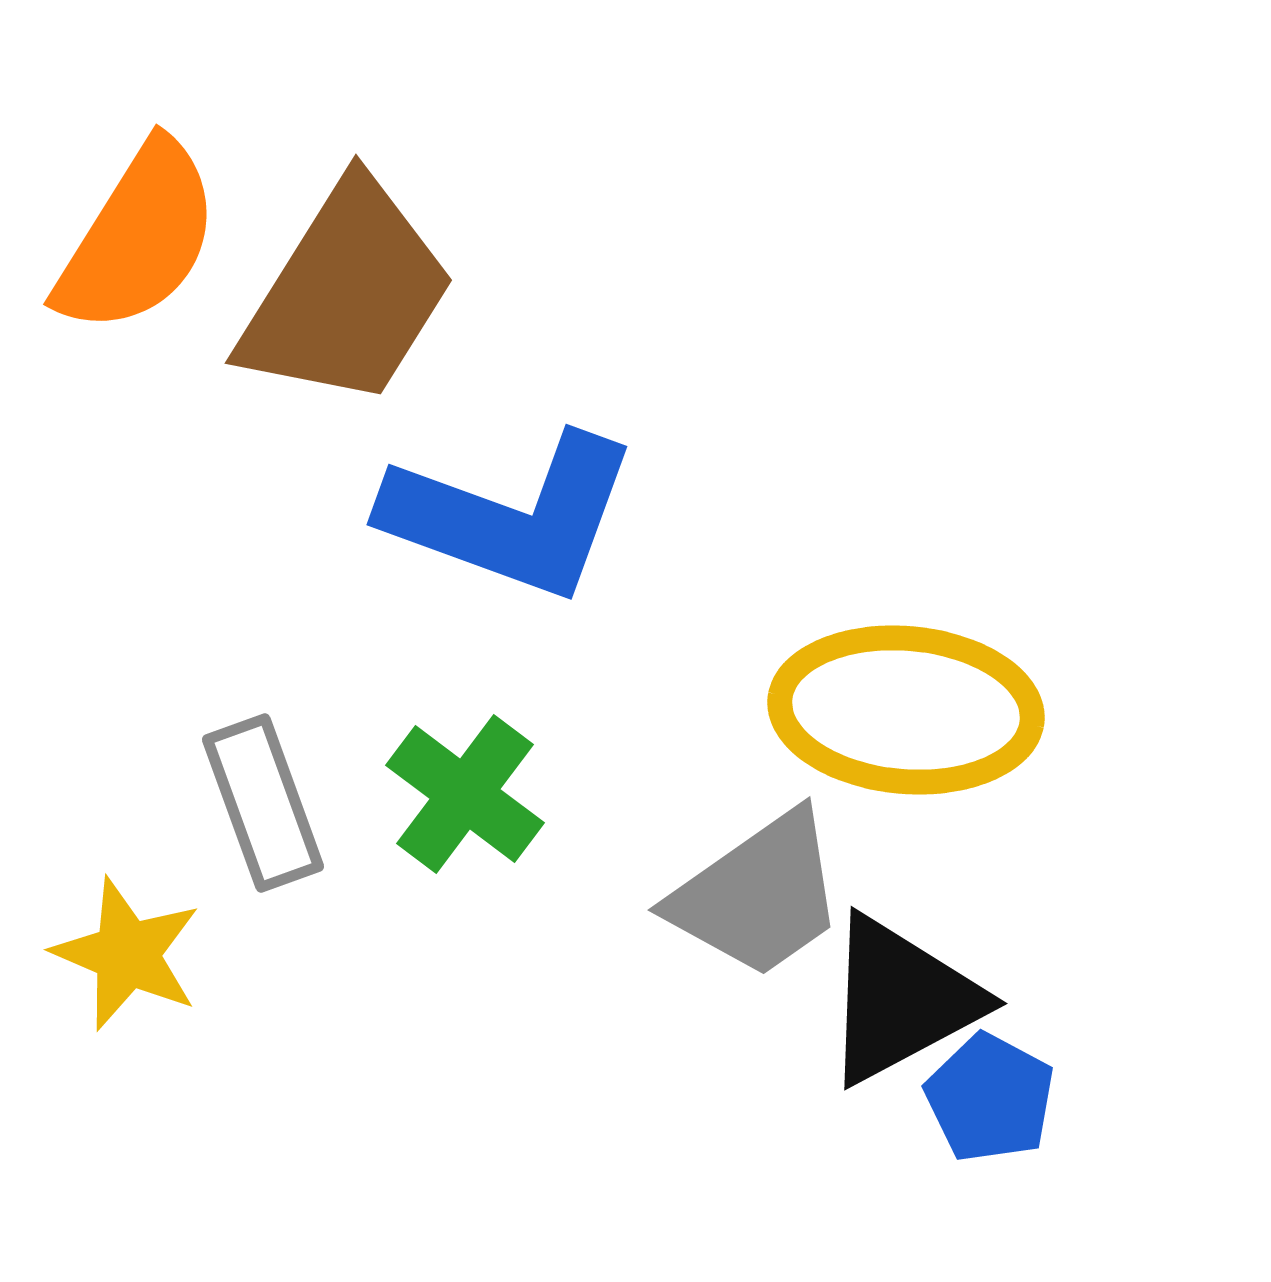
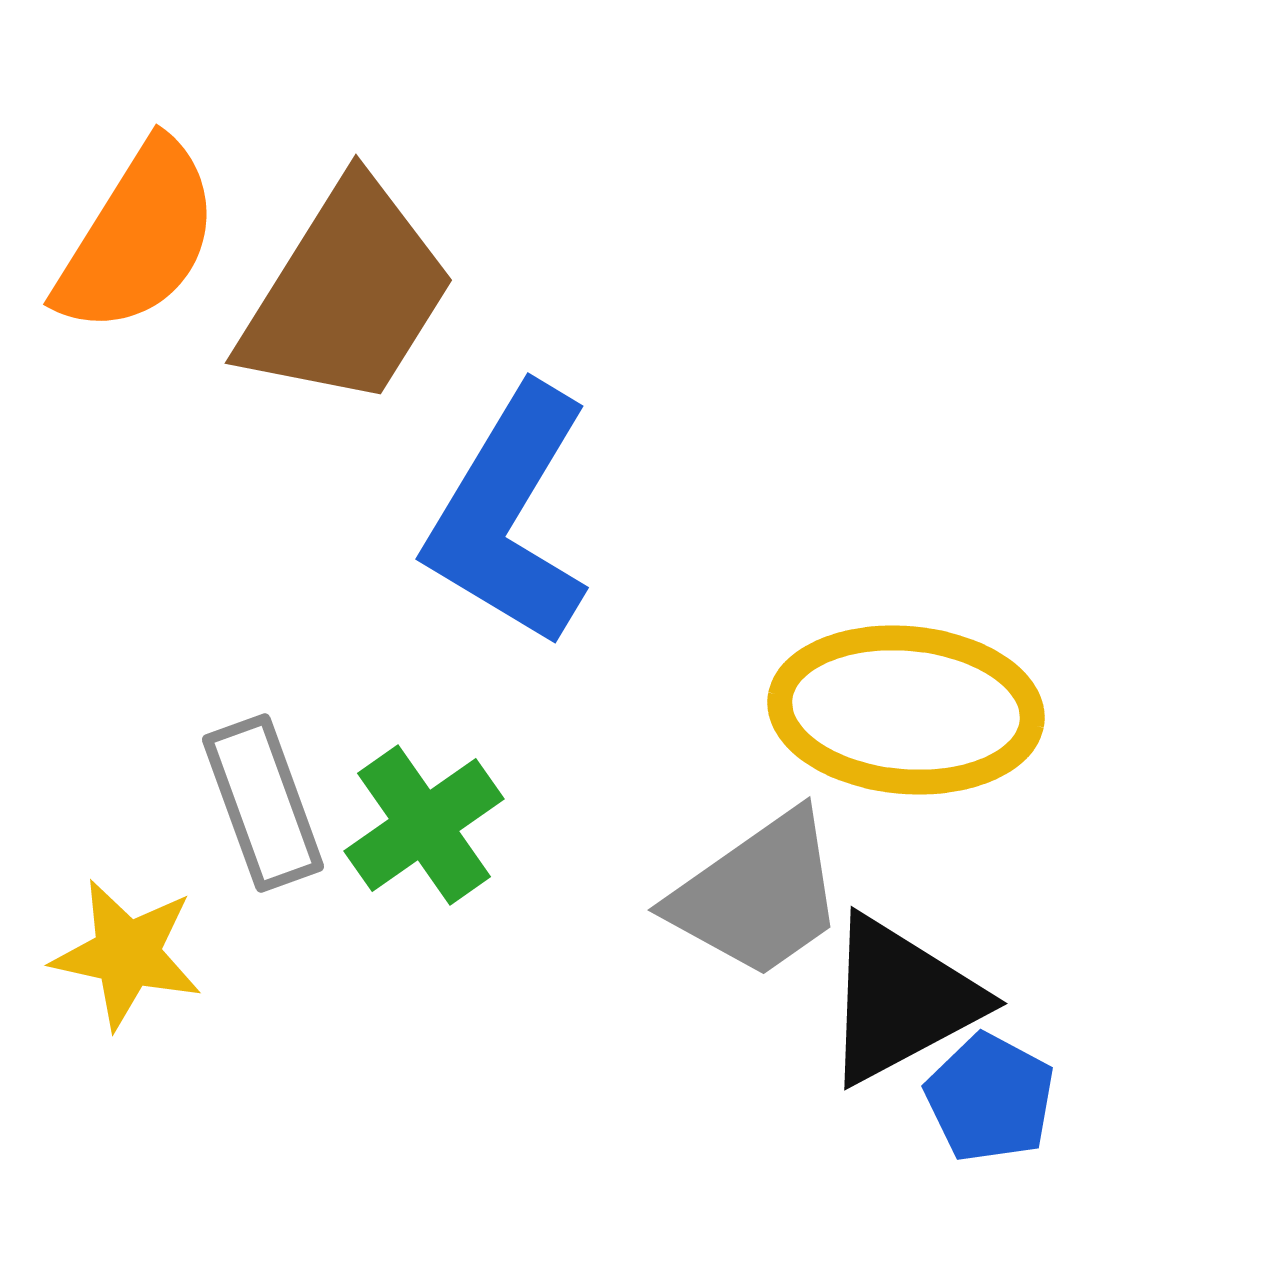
blue L-shape: moved 2 px left; rotated 101 degrees clockwise
green cross: moved 41 px left, 31 px down; rotated 18 degrees clockwise
yellow star: rotated 11 degrees counterclockwise
